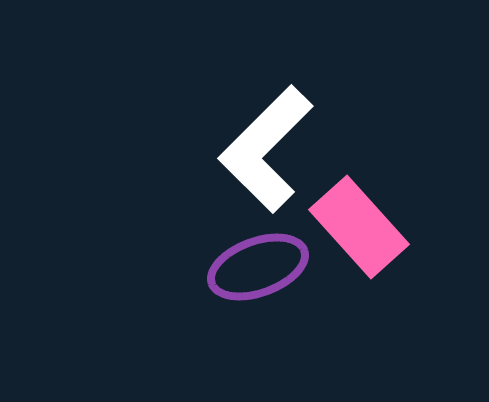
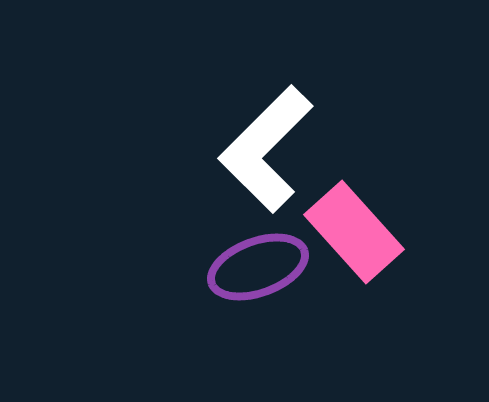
pink rectangle: moved 5 px left, 5 px down
